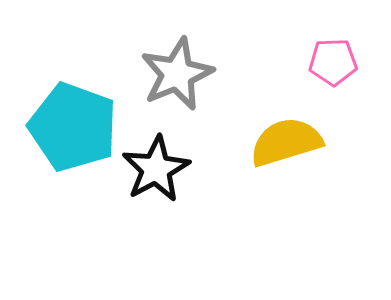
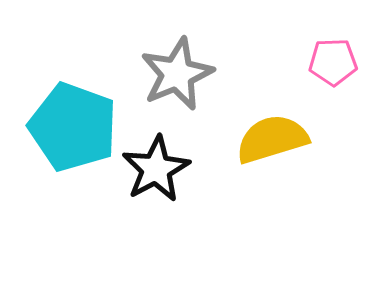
yellow semicircle: moved 14 px left, 3 px up
